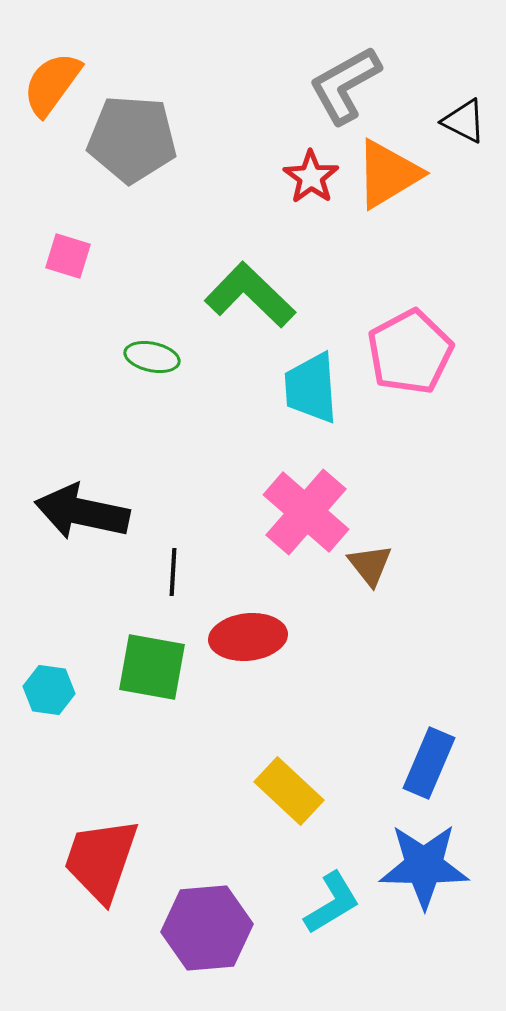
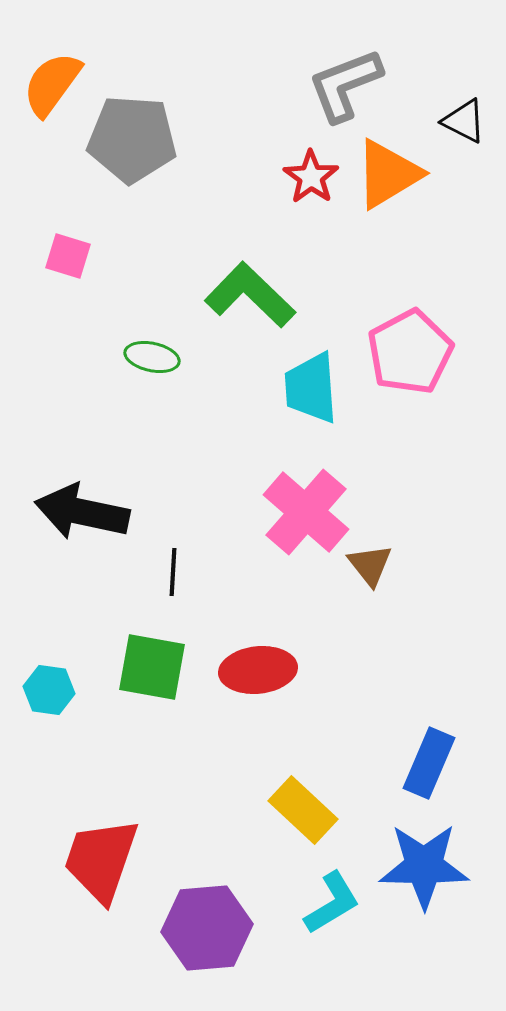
gray L-shape: rotated 8 degrees clockwise
red ellipse: moved 10 px right, 33 px down
yellow rectangle: moved 14 px right, 19 px down
